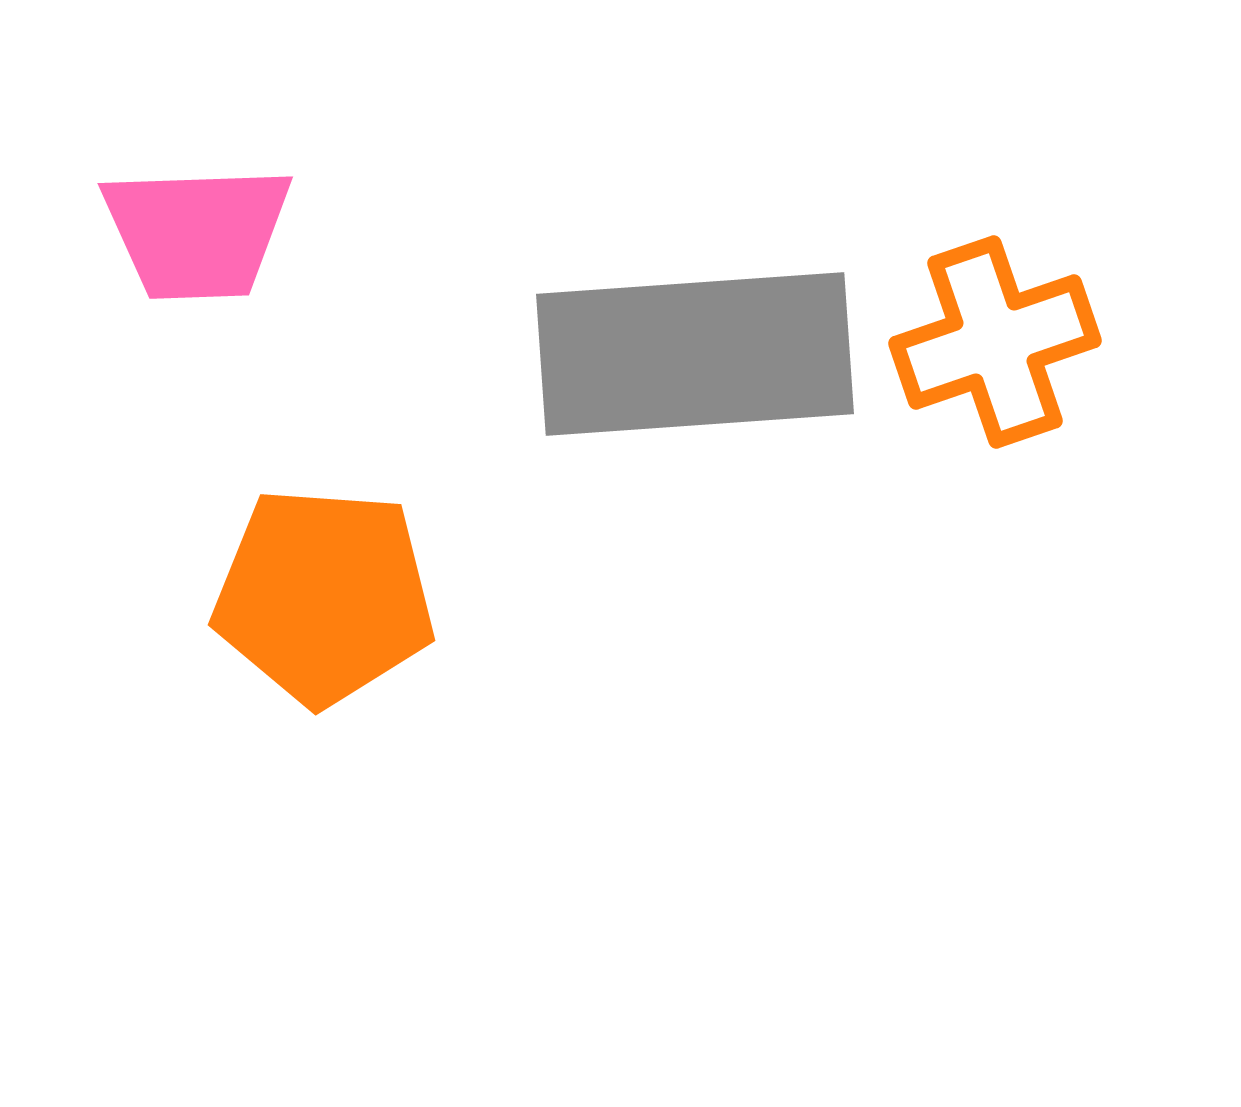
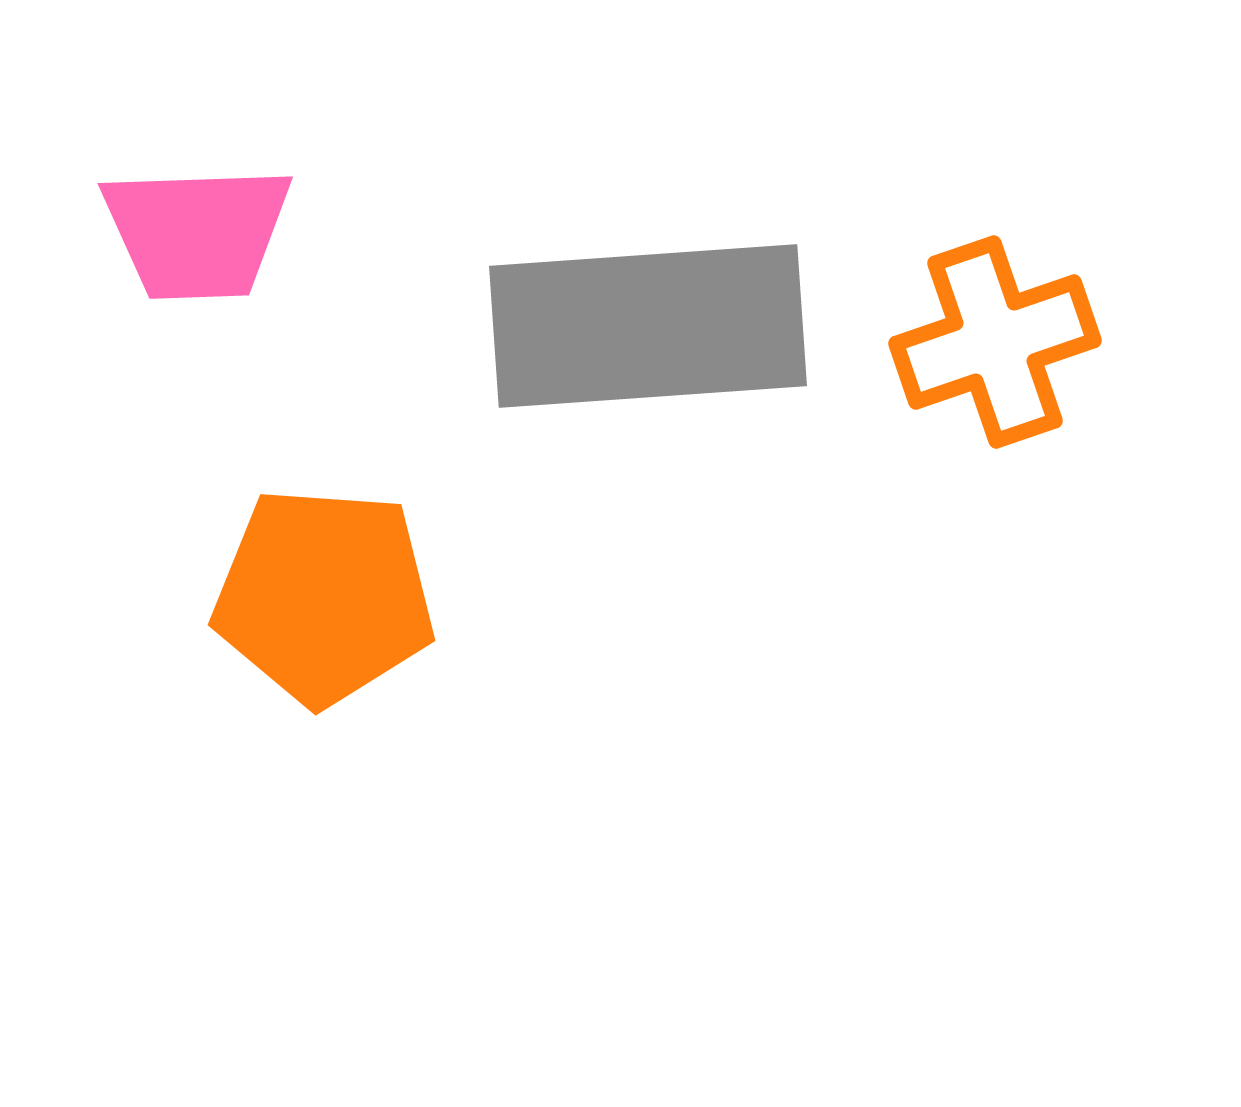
gray rectangle: moved 47 px left, 28 px up
